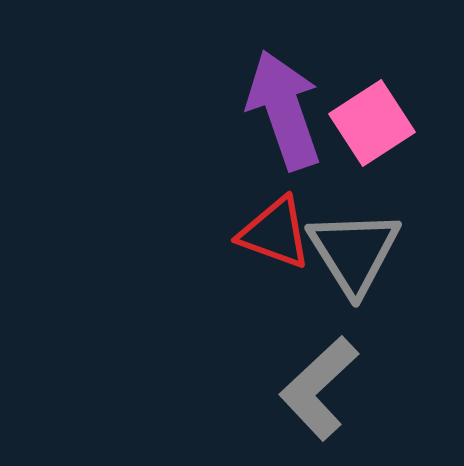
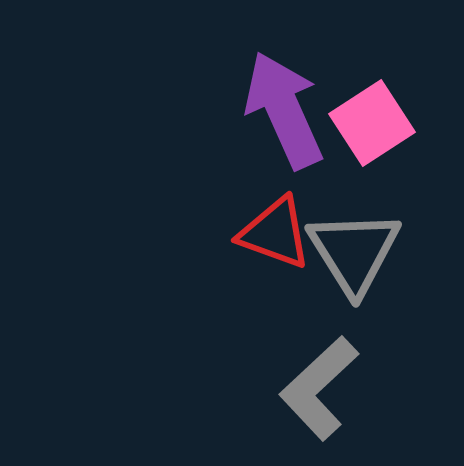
purple arrow: rotated 5 degrees counterclockwise
